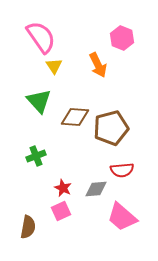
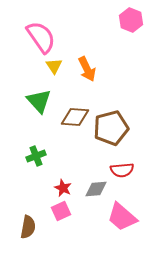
pink hexagon: moved 9 px right, 18 px up
orange arrow: moved 11 px left, 4 px down
